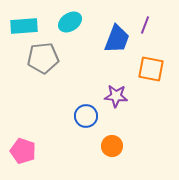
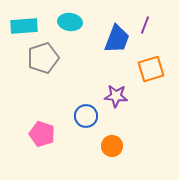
cyan ellipse: rotated 40 degrees clockwise
gray pentagon: rotated 12 degrees counterclockwise
orange square: rotated 28 degrees counterclockwise
pink pentagon: moved 19 px right, 17 px up
